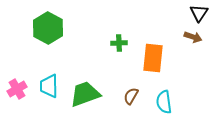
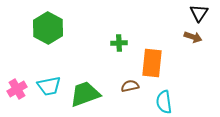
orange rectangle: moved 1 px left, 5 px down
cyan trapezoid: rotated 100 degrees counterclockwise
brown semicircle: moved 1 px left, 10 px up; rotated 48 degrees clockwise
